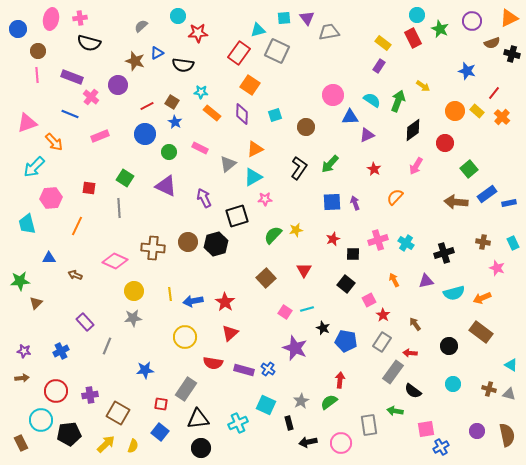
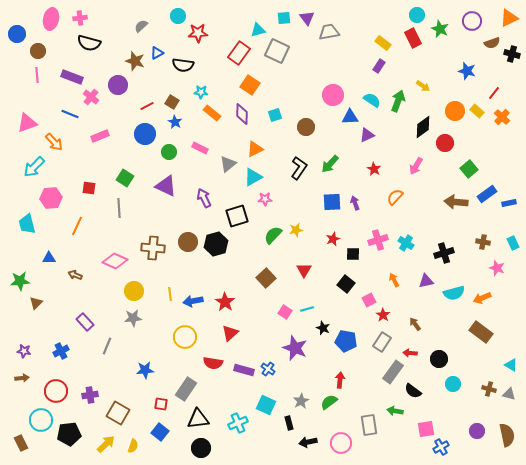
blue circle at (18, 29): moved 1 px left, 5 px down
black diamond at (413, 130): moved 10 px right, 3 px up
black circle at (449, 346): moved 10 px left, 13 px down
